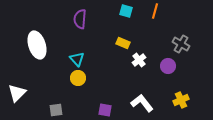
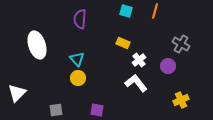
white L-shape: moved 6 px left, 20 px up
purple square: moved 8 px left
